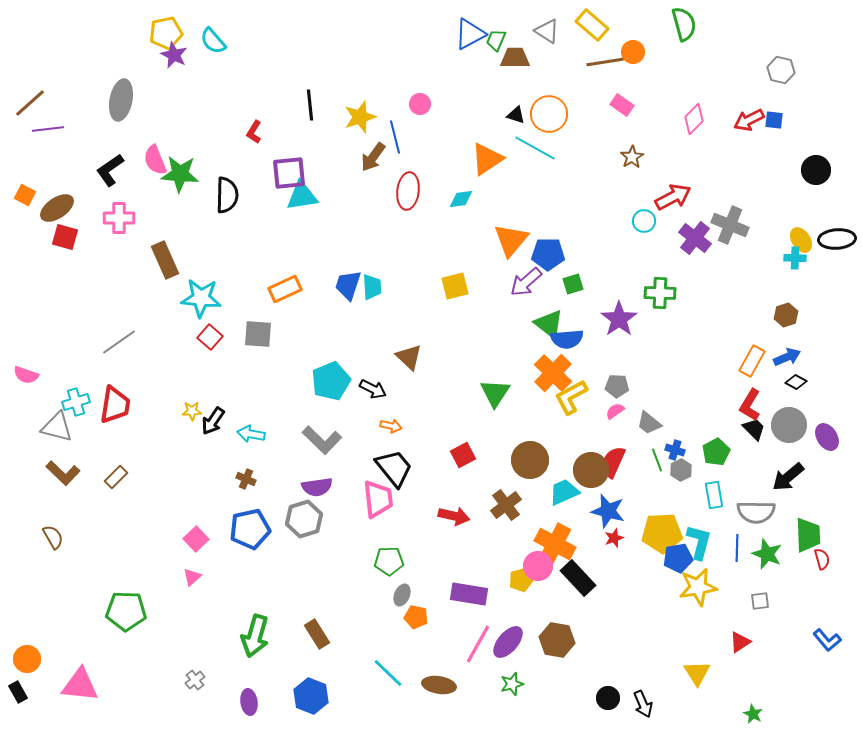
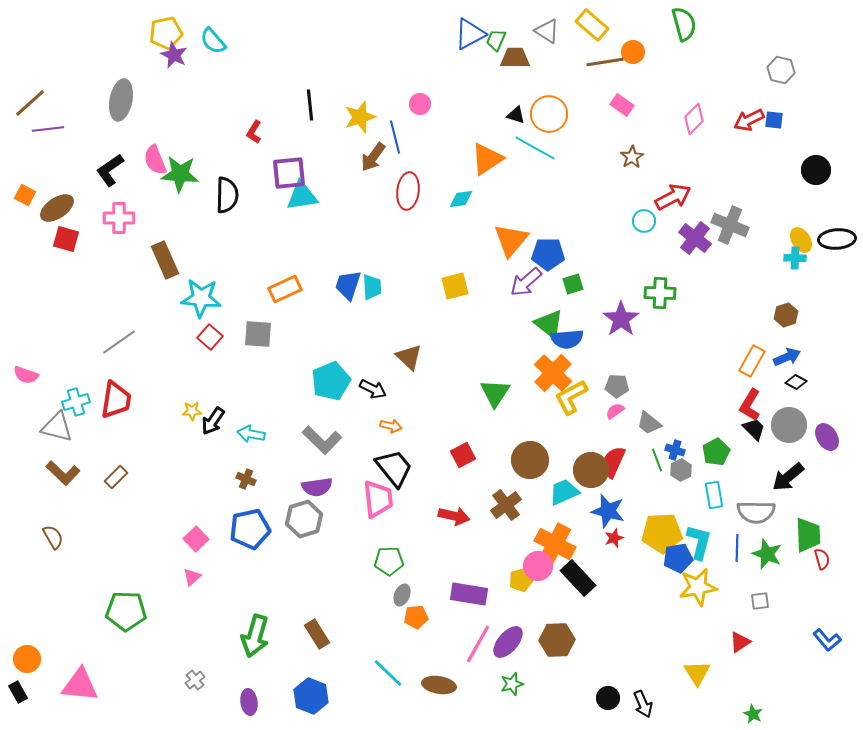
red square at (65, 237): moved 1 px right, 2 px down
purple star at (619, 319): moved 2 px right
red trapezoid at (115, 405): moved 1 px right, 5 px up
orange pentagon at (416, 617): rotated 20 degrees counterclockwise
brown hexagon at (557, 640): rotated 12 degrees counterclockwise
